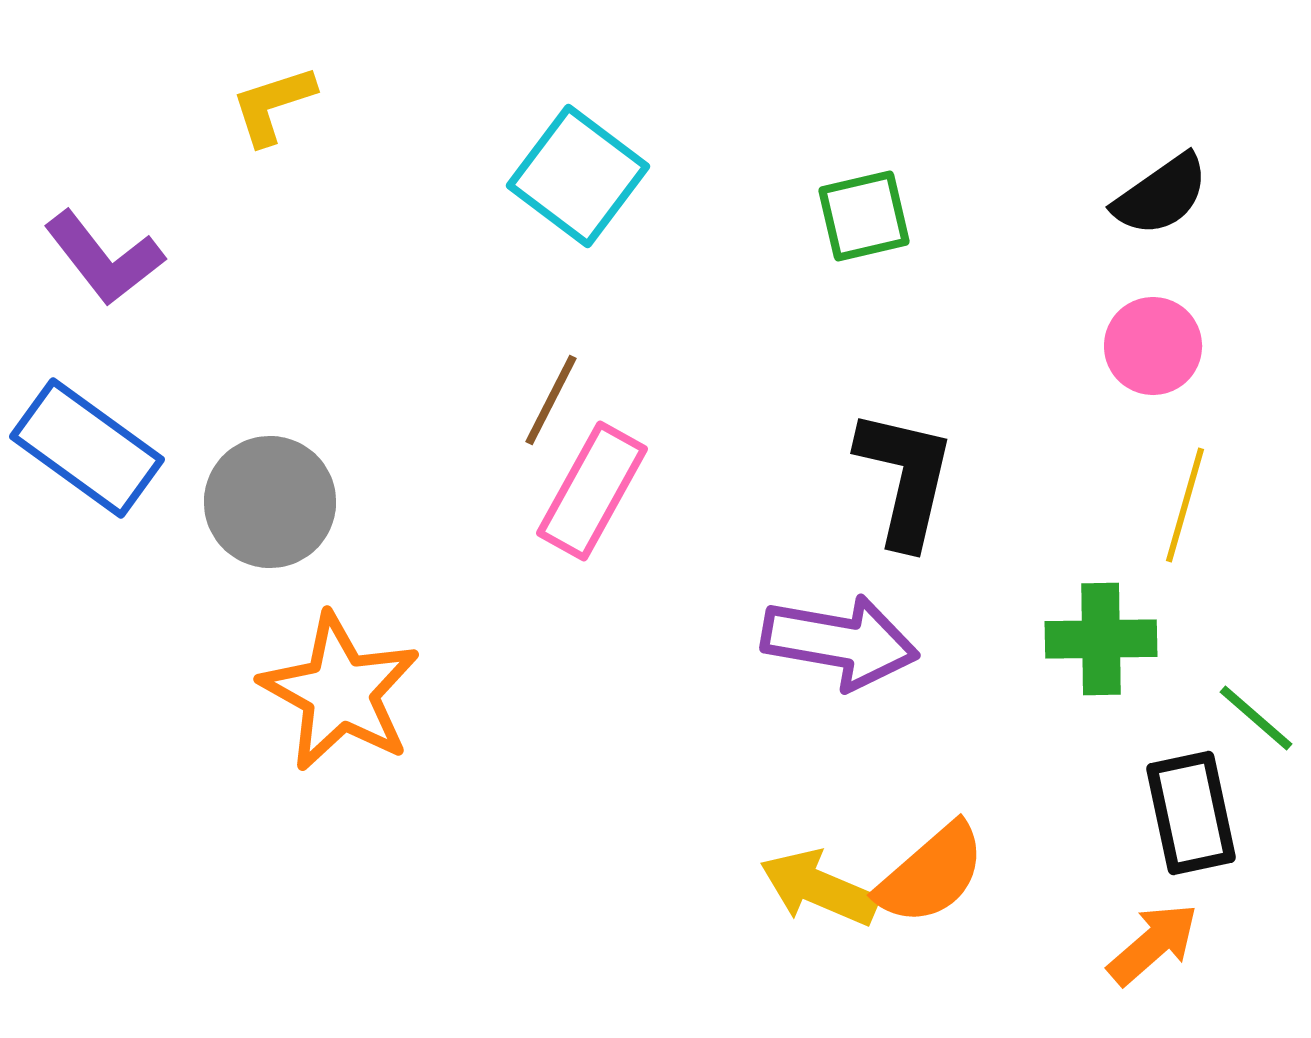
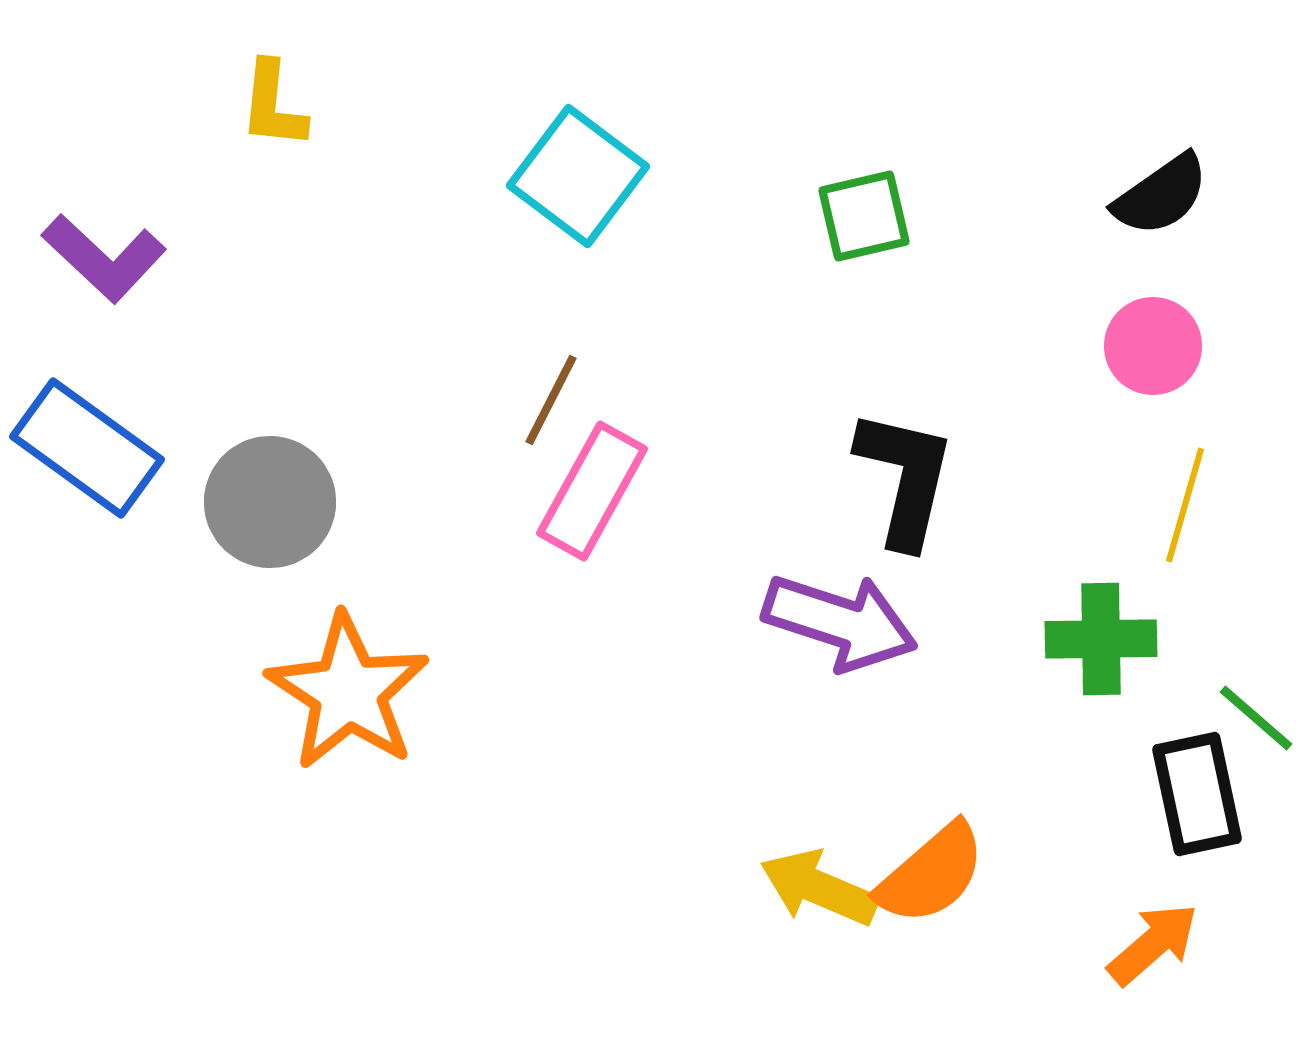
yellow L-shape: rotated 66 degrees counterclockwise
purple L-shape: rotated 9 degrees counterclockwise
purple arrow: moved 20 px up; rotated 8 degrees clockwise
orange star: moved 8 px right; rotated 4 degrees clockwise
black rectangle: moved 6 px right, 19 px up
